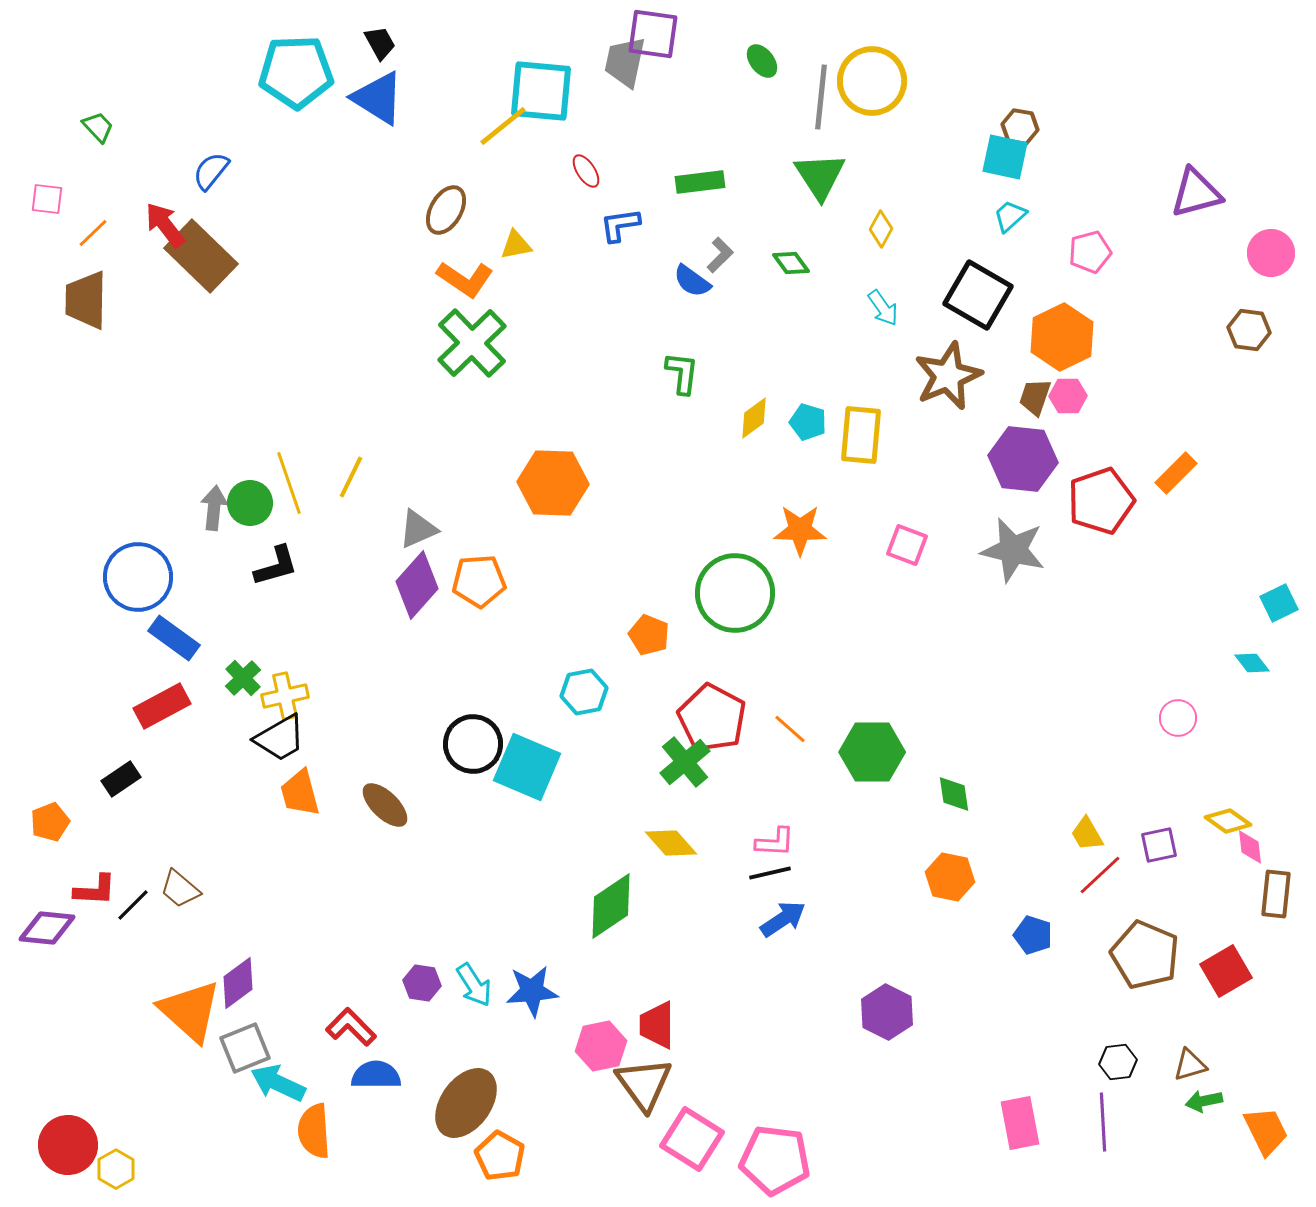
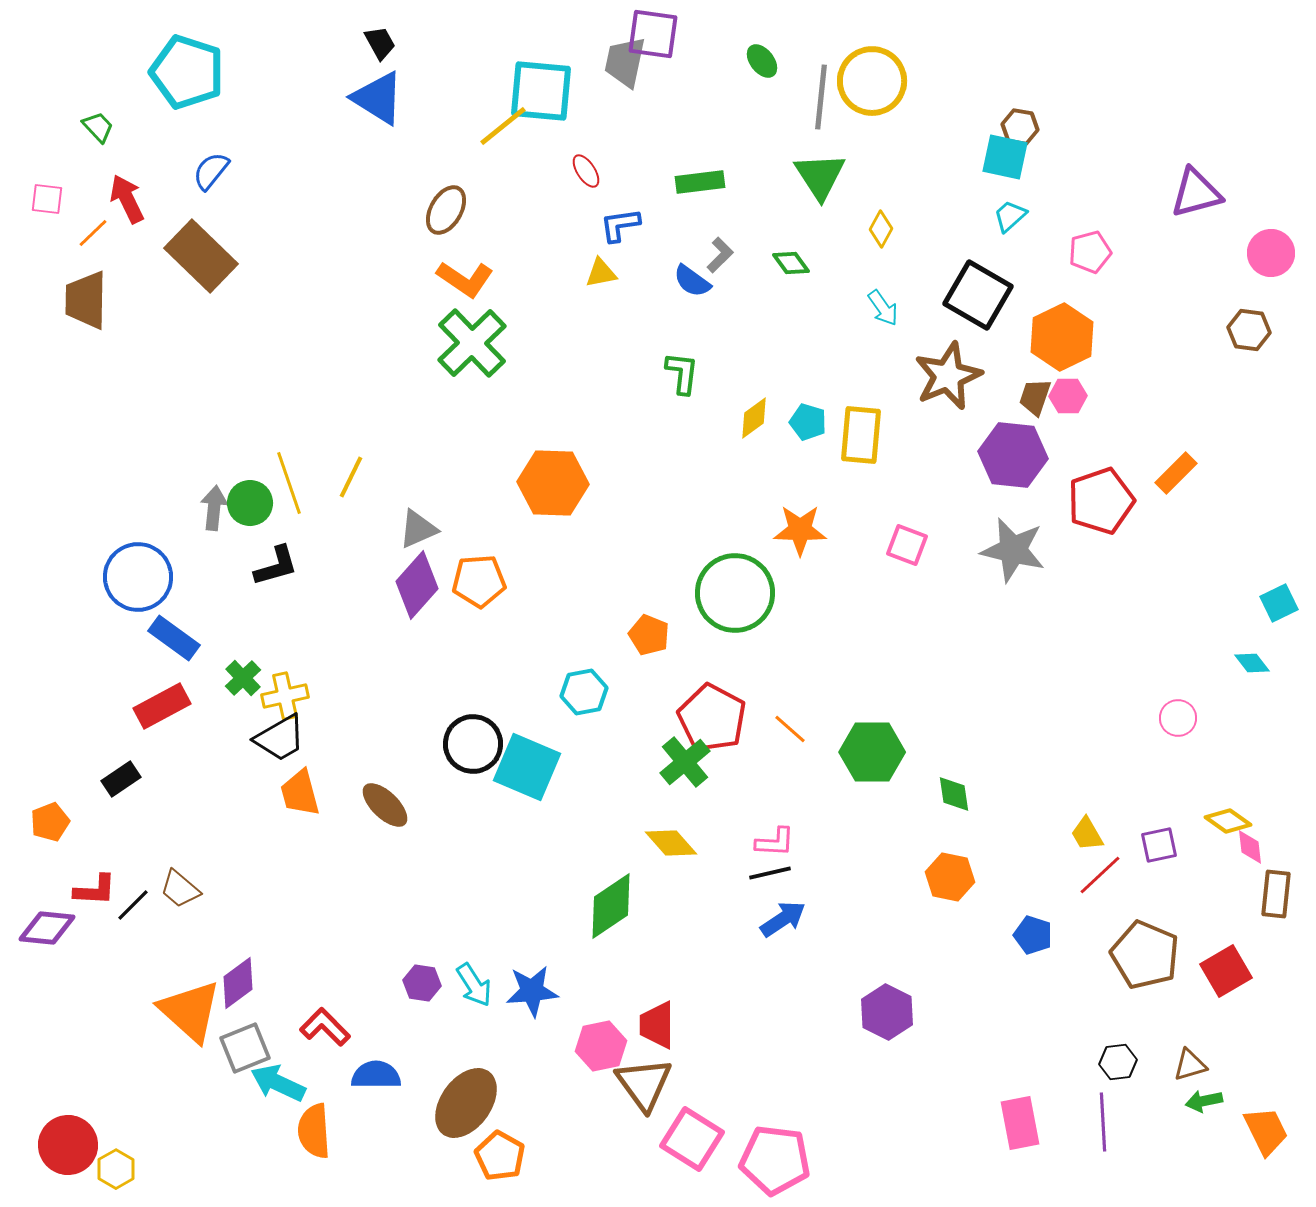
cyan pentagon at (296, 72): moved 109 px left; rotated 20 degrees clockwise
red arrow at (165, 225): moved 38 px left, 26 px up; rotated 12 degrees clockwise
yellow triangle at (516, 245): moved 85 px right, 28 px down
purple hexagon at (1023, 459): moved 10 px left, 4 px up
red L-shape at (351, 1027): moved 26 px left
